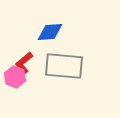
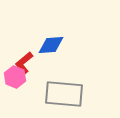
blue diamond: moved 1 px right, 13 px down
gray rectangle: moved 28 px down
